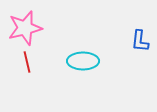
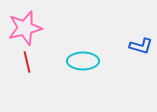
blue L-shape: moved 1 px right, 5 px down; rotated 80 degrees counterclockwise
